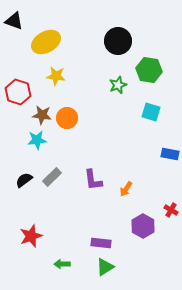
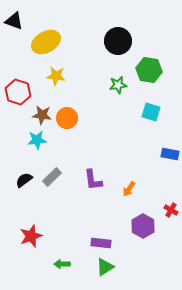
green star: rotated 12 degrees clockwise
orange arrow: moved 3 px right
